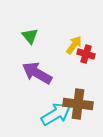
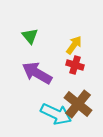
red cross: moved 11 px left, 11 px down
brown cross: rotated 32 degrees clockwise
cyan arrow: rotated 56 degrees clockwise
